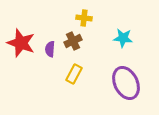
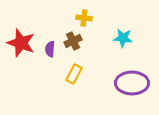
purple ellipse: moved 6 px right; rotated 64 degrees counterclockwise
